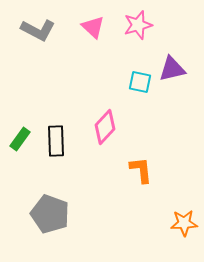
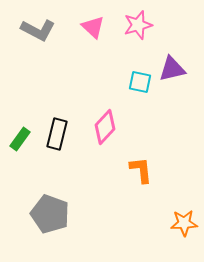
black rectangle: moved 1 px right, 7 px up; rotated 16 degrees clockwise
